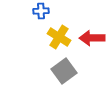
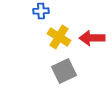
gray square: rotated 10 degrees clockwise
